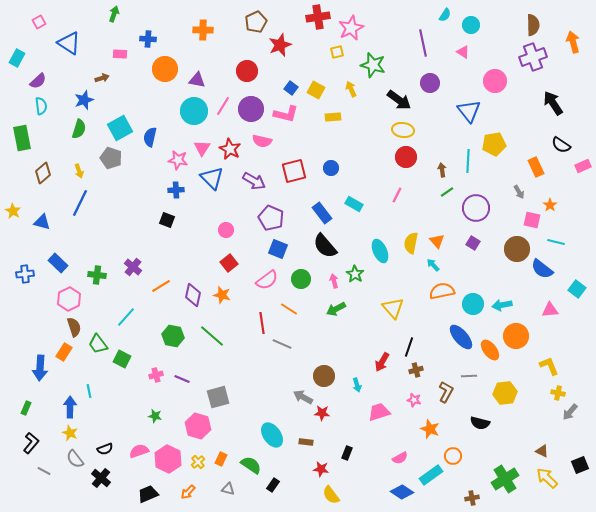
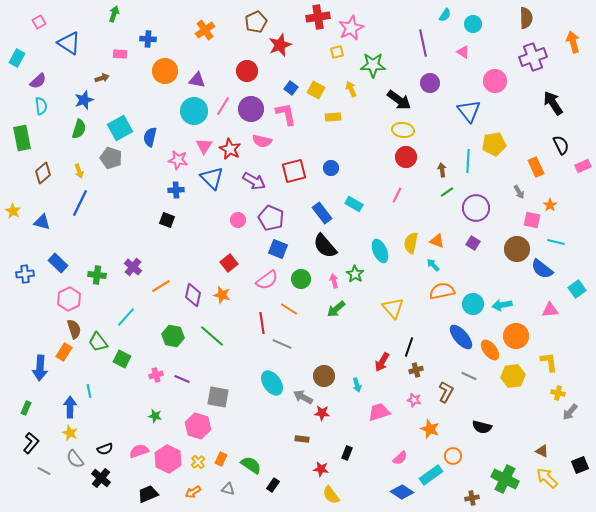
cyan circle at (471, 25): moved 2 px right, 1 px up
brown semicircle at (533, 25): moved 7 px left, 7 px up
orange cross at (203, 30): moved 2 px right; rotated 36 degrees counterclockwise
green star at (373, 65): rotated 15 degrees counterclockwise
orange circle at (165, 69): moved 2 px down
pink L-shape at (286, 114): rotated 115 degrees counterclockwise
black semicircle at (561, 145): rotated 150 degrees counterclockwise
pink triangle at (202, 148): moved 2 px right, 2 px up
pink circle at (226, 230): moved 12 px right, 10 px up
orange triangle at (437, 241): rotated 28 degrees counterclockwise
cyan square at (577, 289): rotated 18 degrees clockwise
green arrow at (336, 309): rotated 12 degrees counterclockwise
brown semicircle at (74, 327): moved 2 px down
green trapezoid at (98, 344): moved 2 px up
yellow L-shape at (549, 366): moved 4 px up; rotated 15 degrees clockwise
gray line at (469, 376): rotated 28 degrees clockwise
yellow hexagon at (505, 393): moved 8 px right, 17 px up
gray square at (218, 397): rotated 25 degrees clockwise
black semicircle at (480, 423): moved 2 px right, 4 px down
cyan ellipse at (272, 435): moved 52 px up
brown rectangle at (306, 442): moved 4 px left, 3 px up
pink semicircle at (400, 458): rotated 14 degrees counterclockwise
green cross at (505, 479): rotated 32 degrees counterclockwise
orange arrow at (188, 492): moved 5 px right; rotated 14 degrees clockwise
